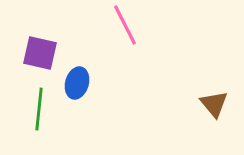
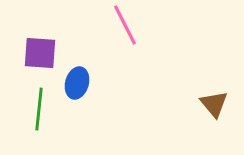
purple square: rotated 9 degrees counterclockwise
